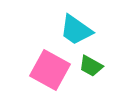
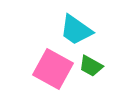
pink square: moved 3 px right, 1 px up
